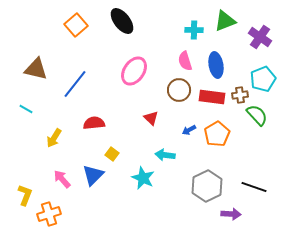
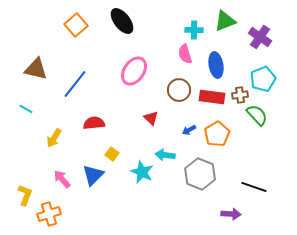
pink semicircle: moved 7 px up
cyan star: moved 1 px left, 6 px up
gray hexagon: moved 7 px left, 12 px up; rotated 12 degrees counterclockwise
